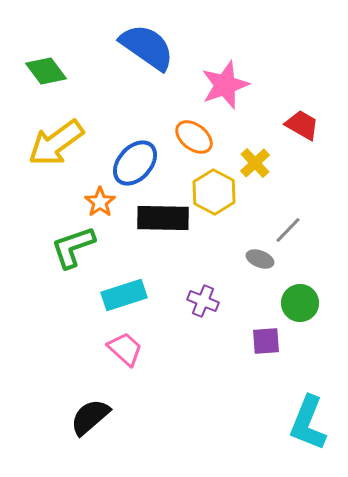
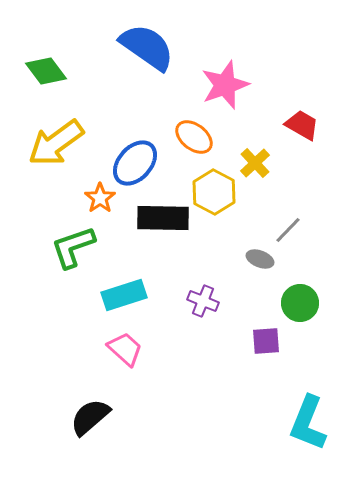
orange star: moved 4 px up
